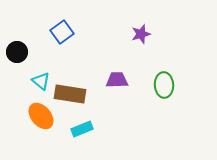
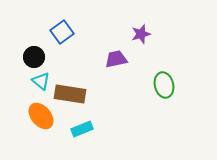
black circle: moved 17 px right, 5 px down
purple trapezoid: moved 1 px left, 21 px up; rotated 10 degrees counterclockwise
green ellipse: rotated 10 degrees counterclockwise
